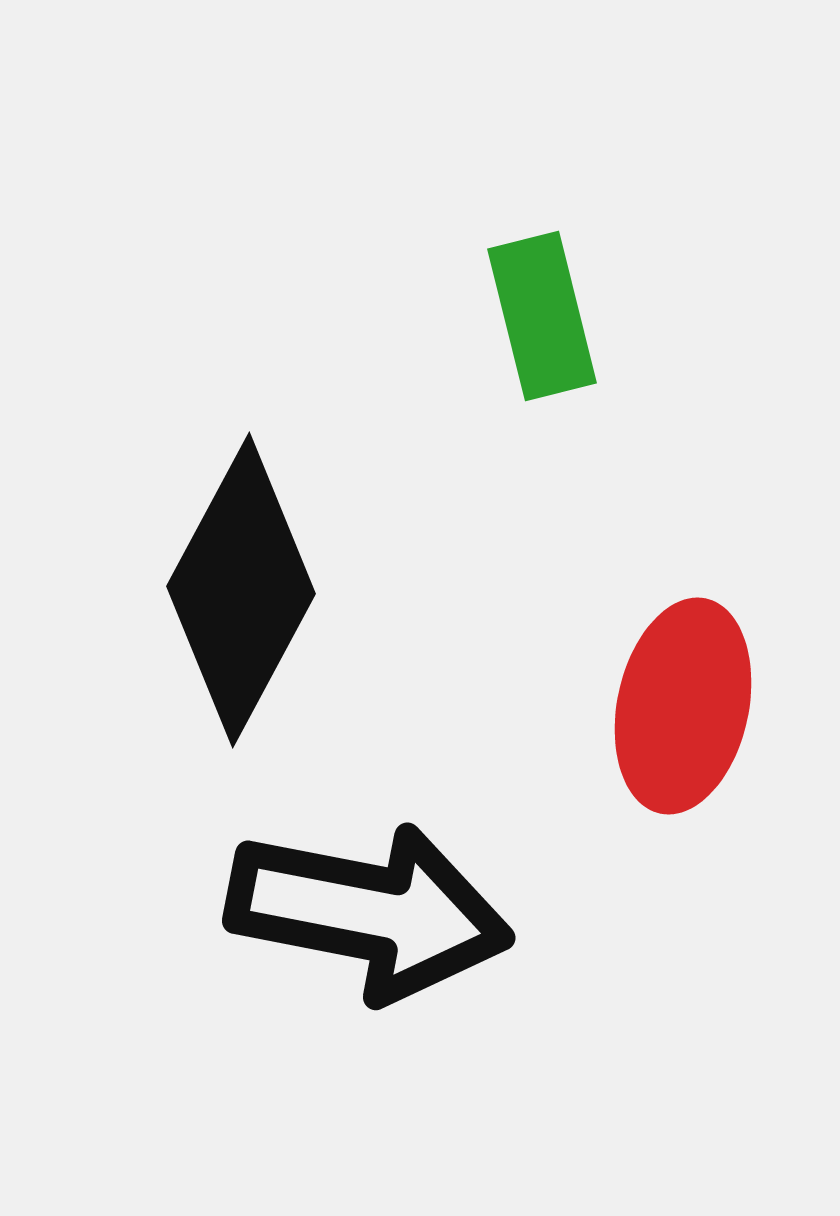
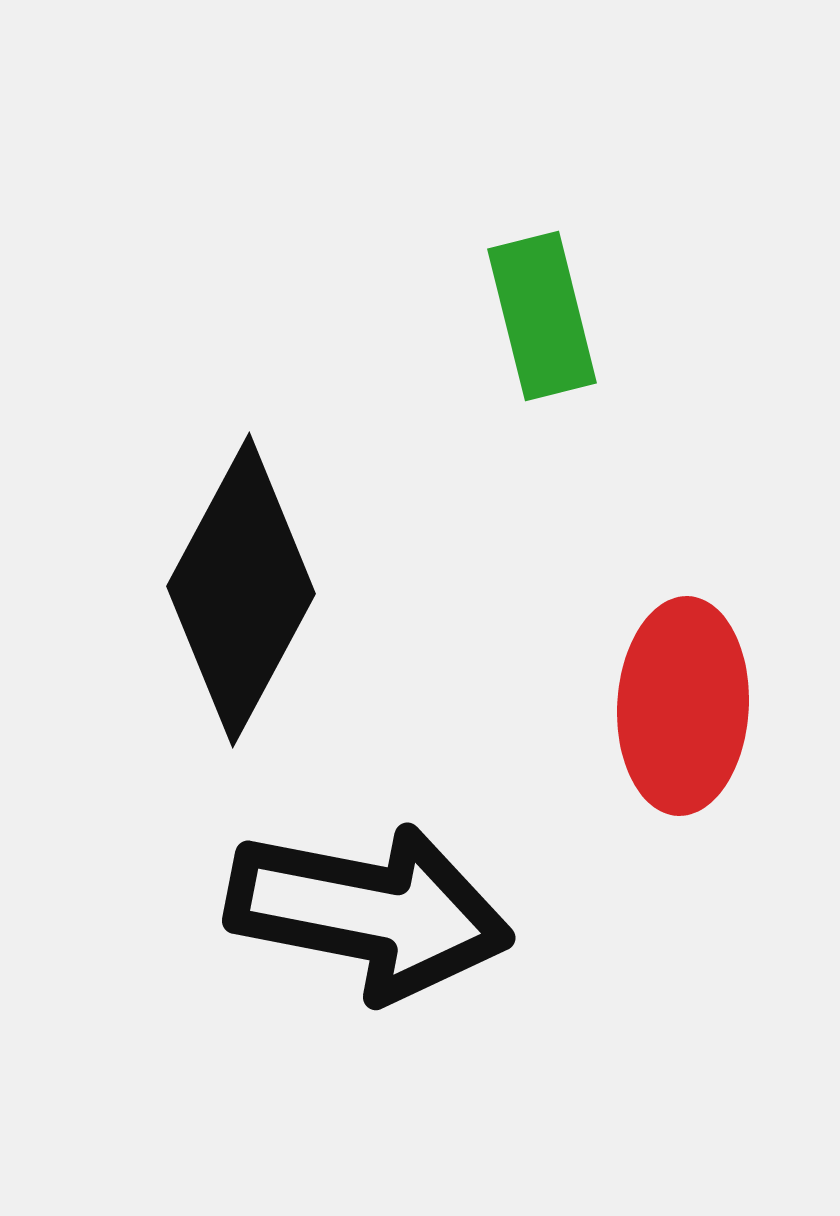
red ellipse: rotated 9 degrees counterclockwise
